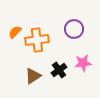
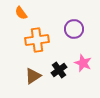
orange semicircle: moved 6 px right, 19 px up; rotated 80 degrees counterclockwise
pink star: rotated 30 degrees clockwise
